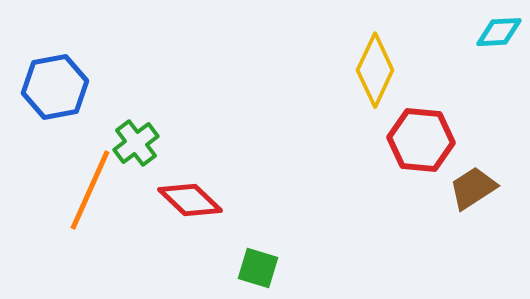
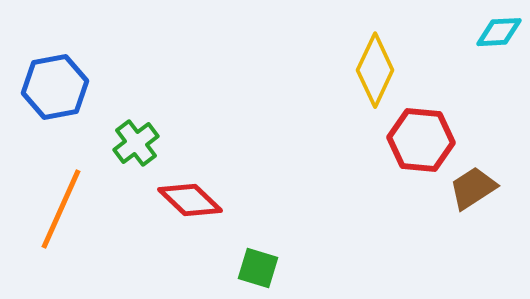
orange line: moved 29 px left, 19 px down
